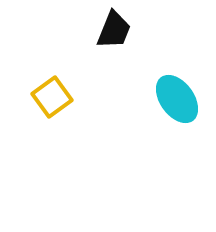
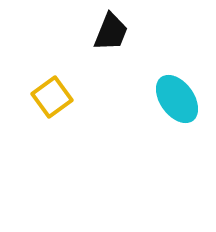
black trapezoid: moved 3 px left, 2 px down
